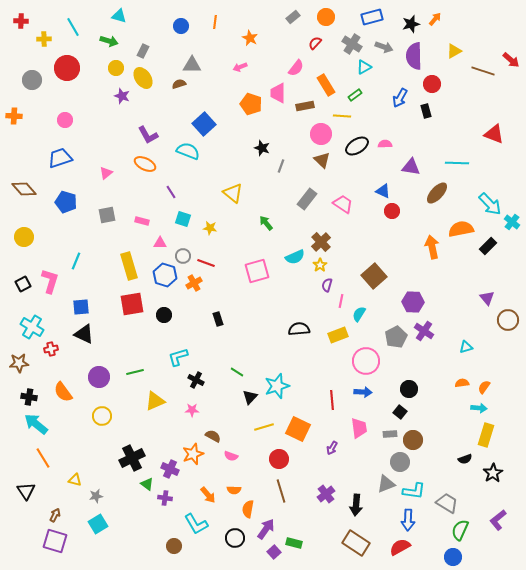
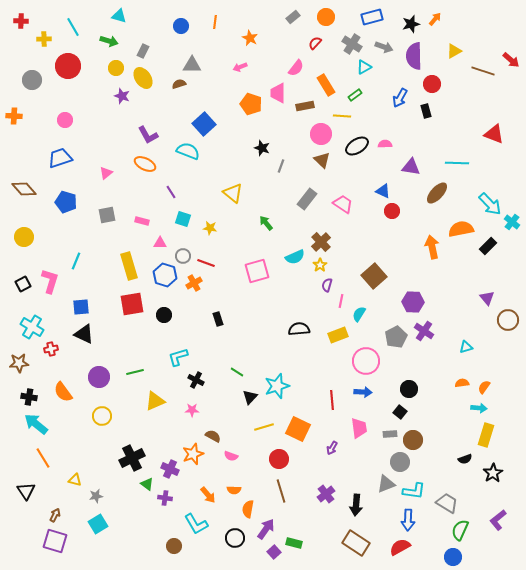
red circle at (67, 68): moved 1 px right, 2 px up
